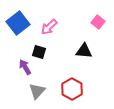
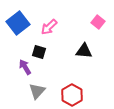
red hexagon: moved 6 px down
